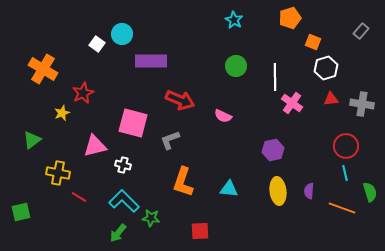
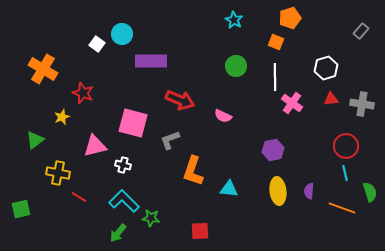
orange square: moved 37 px left
red star: rotated 25 degrees counterclockwise
yellow star: moved 4 px down
green triangle: moved 3 px right
orange L-shape: moved 10 px right, 11 px up
green square: moved 3 px up
